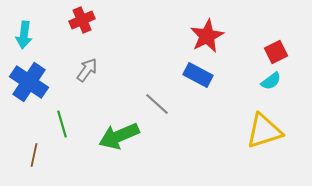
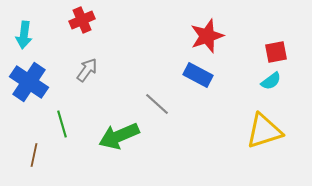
red star: rotated 8 degrees clockwise
red square: rotated 15 degrees clockwise
